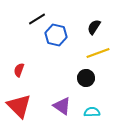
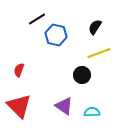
black semicircle: moved 1 px right
yellow line: moved 1 px right
black circle: moved 4 px left, 3 px up
purple triangle: moved 2 px right
